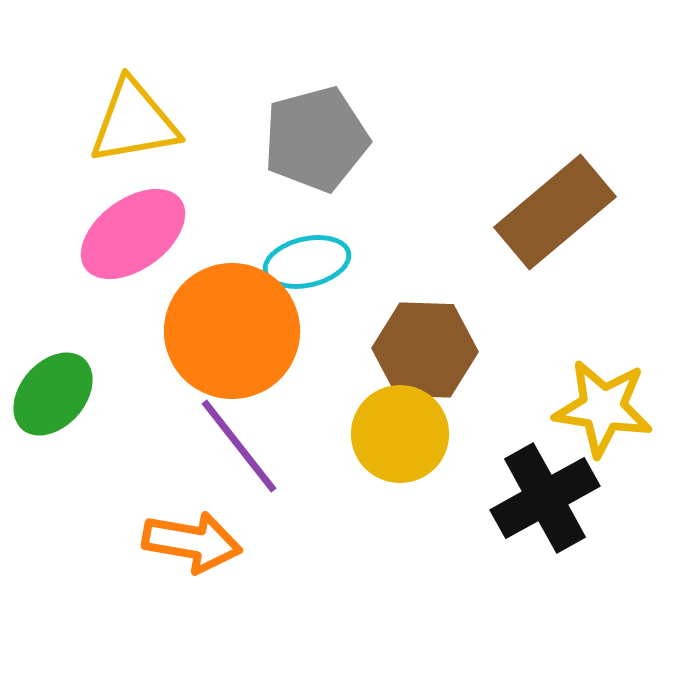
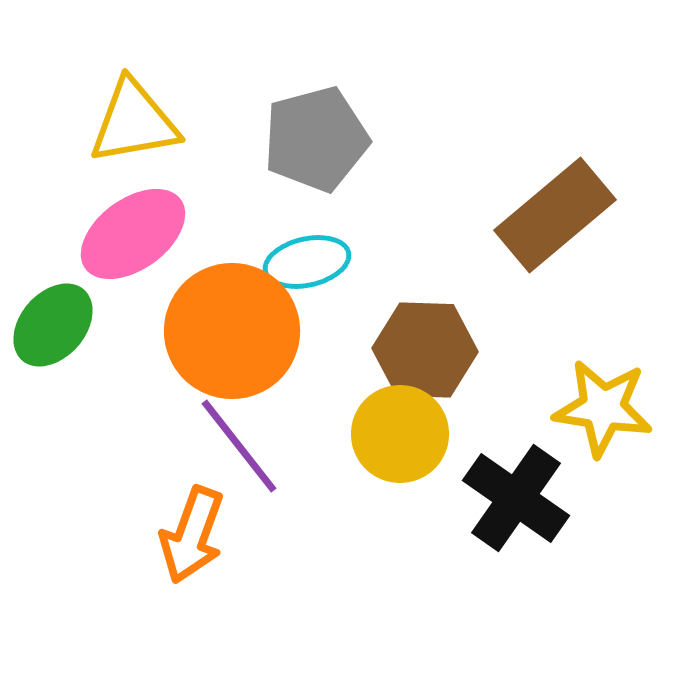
brown rectangle: moved 3 px down
green ellipse: moved 69 px up
black cross: moved 29 px left; rotated 26 degrees counterclockwise
orange arrow: moved 7 px up; rotated 100 degrees clockwise
